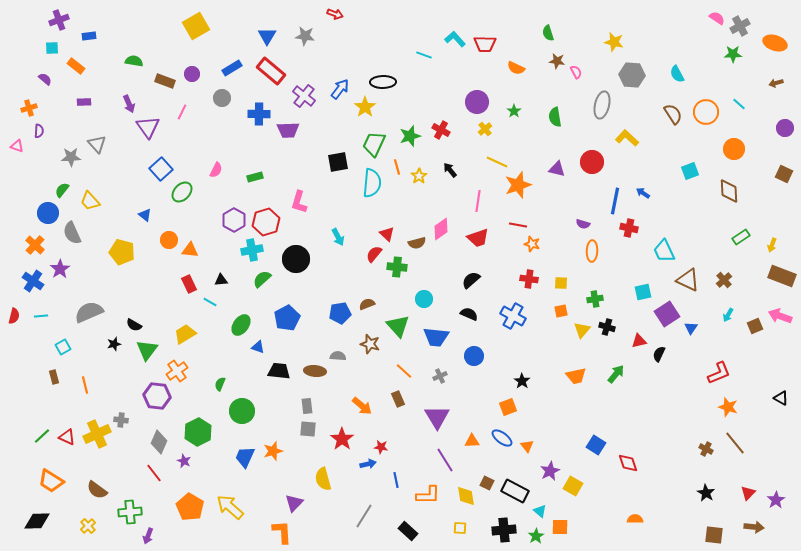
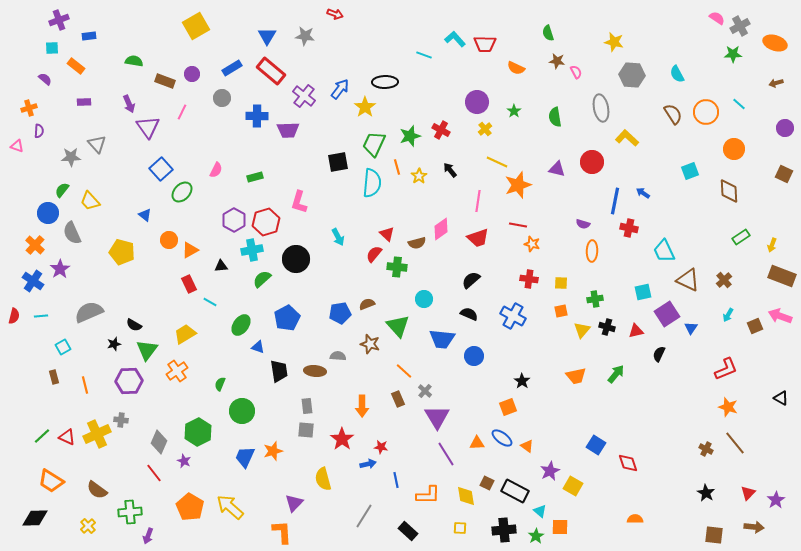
black ellipse at (383, 82): moved 2 px right
gray ellipse at (602, 105): moved 1 px left, 3 px down; rotated 24 degrees counterclockwise
blue cross at (259, 114): moved 2 px left, 2 px down
orange triangle at (190, 250): rotated 36 degrees counterclockwise
black triangle at (221, 280): moved 14 px up
blue trapezoid at (436, 337): moved 6 px right, 2 px down
red triangle at (639, 341): moved 3 px left, 10 px up
black trapezoid at (279, 371): rotated 75 degrees clockwise
red L-shape at (719, 373): moved 7 px right, 4 px up
gray cross at (440, 376): moved 15 px left, 15 px down; rotated 24 degrees counterclockwise
purple hexagon at (157, 396): moved 28 px left, 15 px up; rotated 8 degrees counterclockwise
orange arrow at (362, 406): rotated 50 degrees clockwise
gray square at (308, 429): moved 2 px left, 1 px down
orange triangle at (472, 441): moved 5 px right, 2 px down
orange triangle at (527, 446): rotated 16 degrees counterclockwise
purple line at (445, 460): moved 1 px right, 6 px up
black diamond at (37, 521): moved 2 px left, 3 px up
